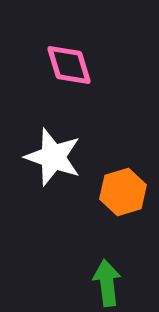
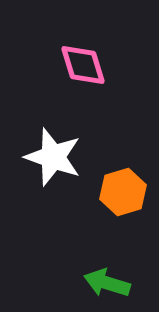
pink diamond: moved 14 px right
green arrow: rotated 66 degrees counterclockwise
